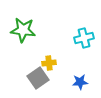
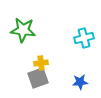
yellow cross: moved 8 px left
gray square: rotated 15 degrees clockwise
